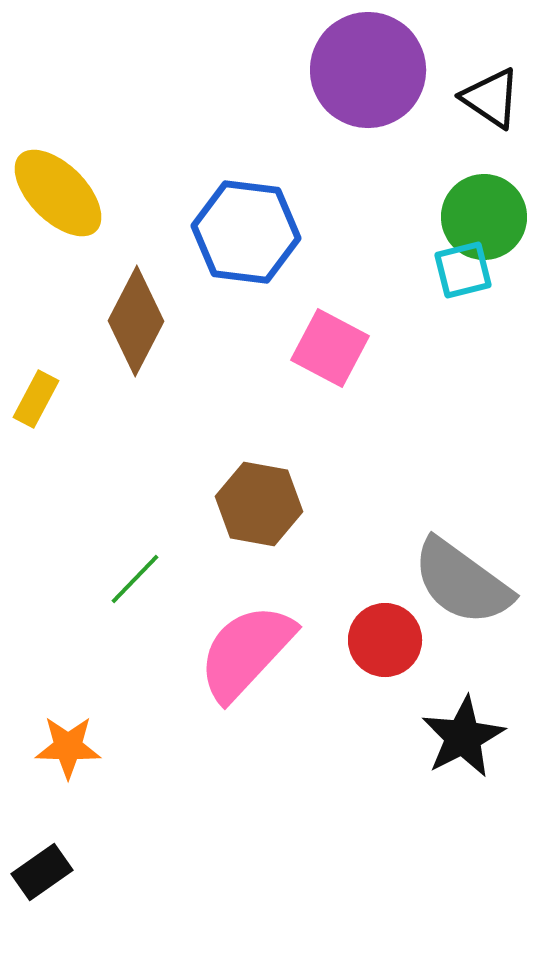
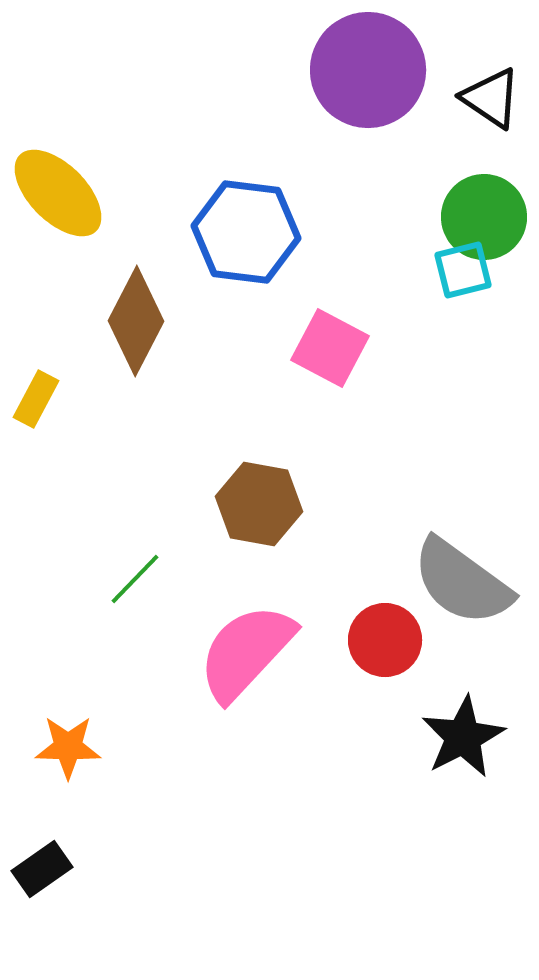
black rectangle: moved 3 px up
